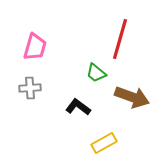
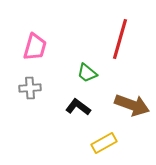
green trapezoid: moved 9 px left
brown arrow: moved 8 px down
